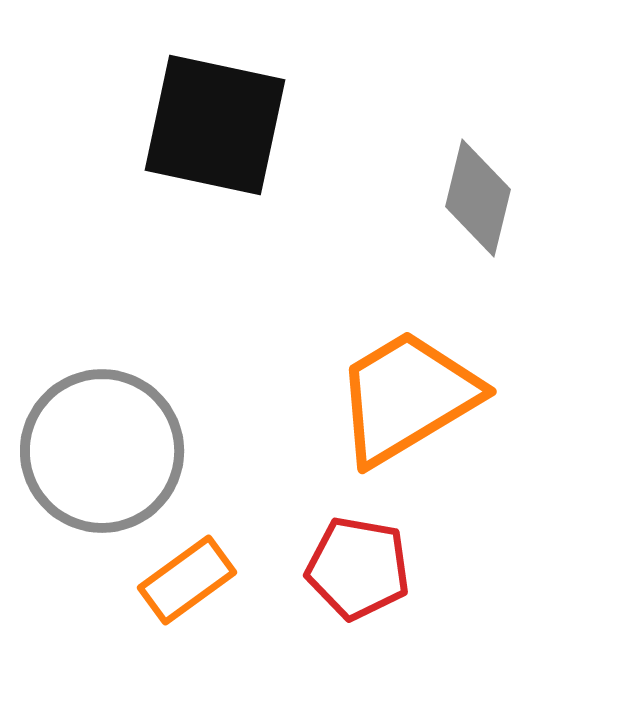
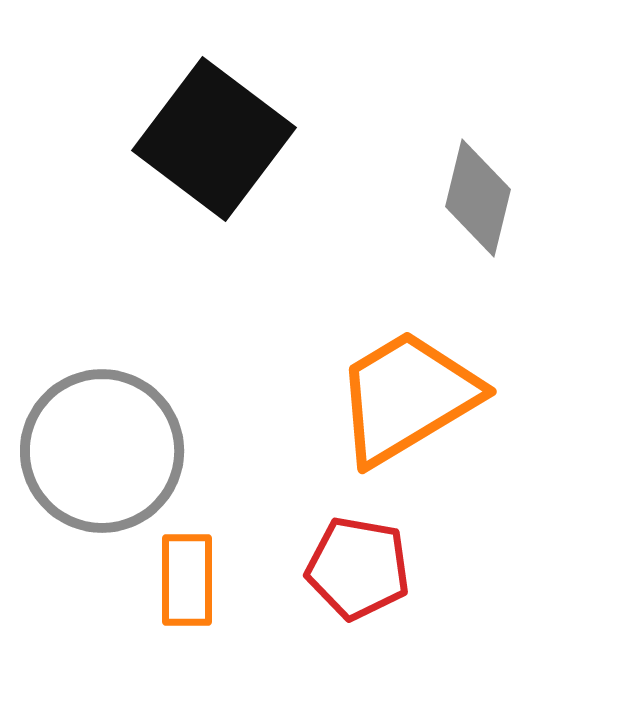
black square: moved 1 px left, 14 px down; rotated 25 degrees clockwise
orange rectangle: rotated 54 degrees counterclockwise
